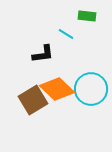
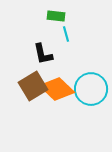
green rectangle: moved 31 px left
cyan line: rotated 42 degrees clockwise
black L-shape: rotated 85 degrees clockwise
brown square: moved 14 px up
